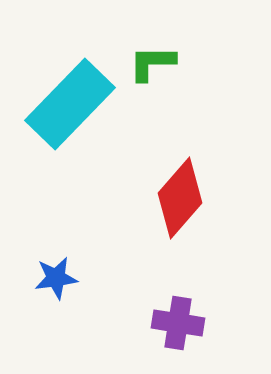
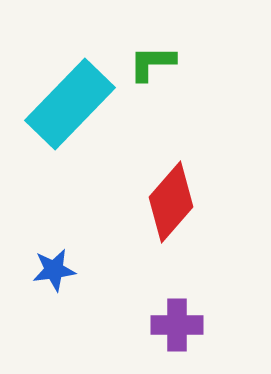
red diamond: moved 9 px left, 4 px down
blue star: moved 2 px left, 8 px up
purple cross: moved 1 px left, 2 px down; rotated 9 degrees counterclockwise
